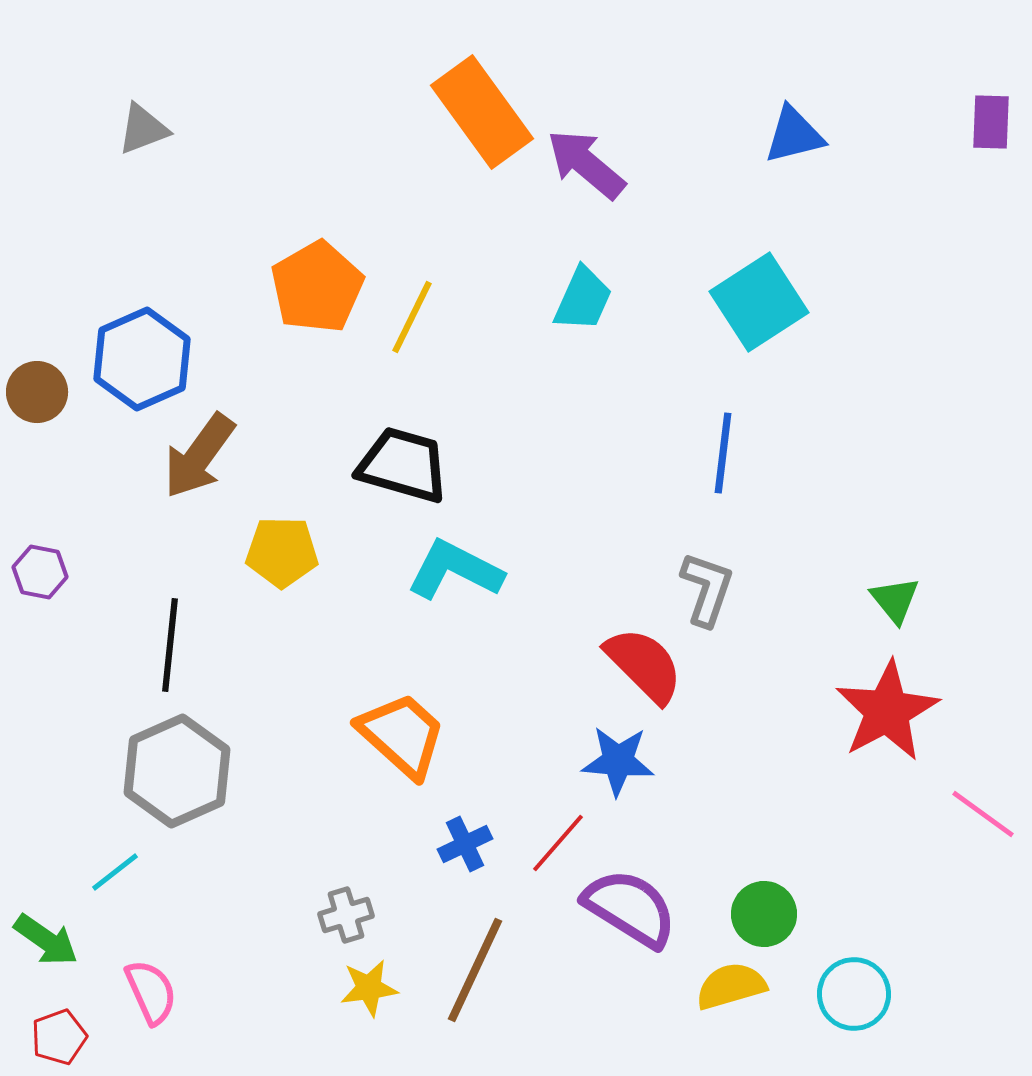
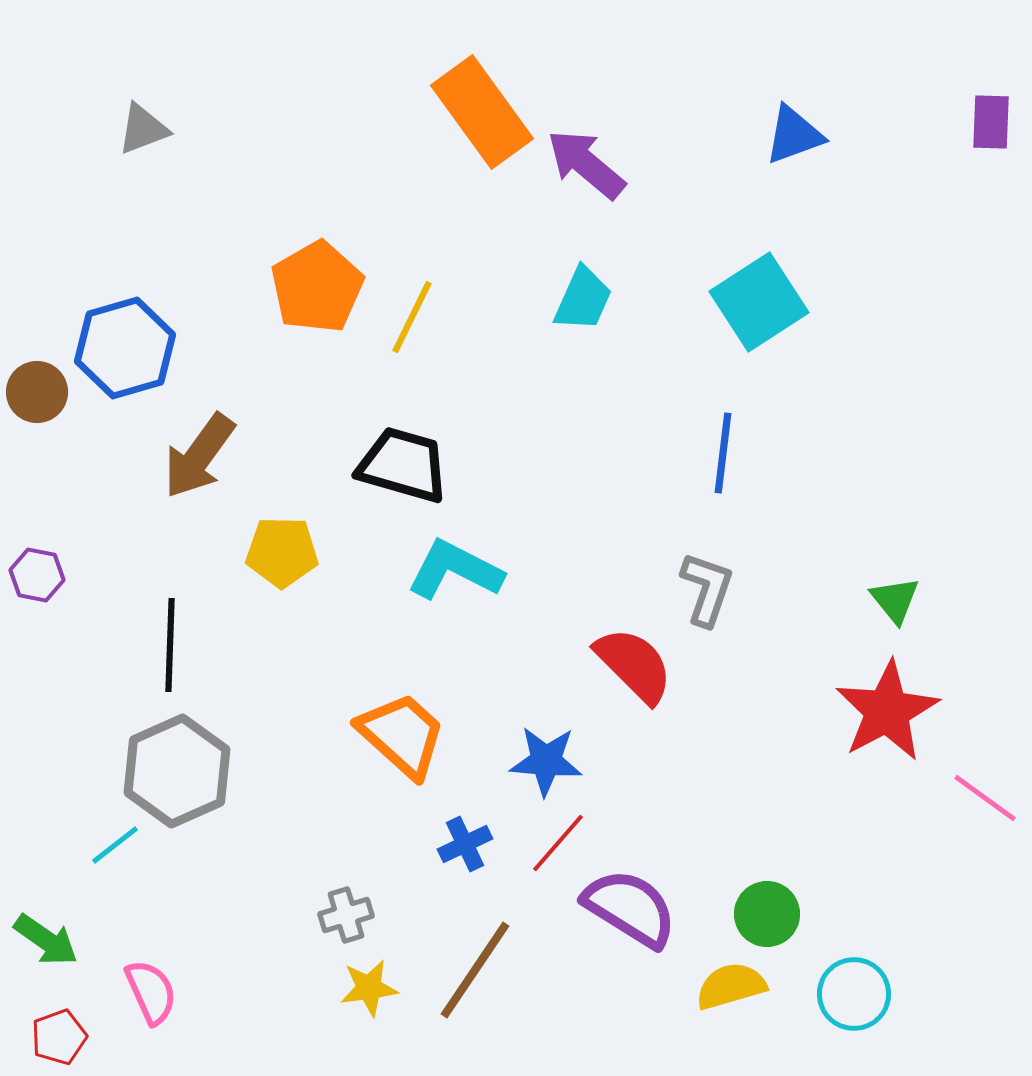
blue triangle: rotated 6 degrees counterclockwise
blue hexagon: moved 17 px left, 11 px up; rotated 8 degrees clockwise
purple hexagon: moved 3 px left, 3 px down
black line: rotated 4 degrees counterclockwise
red semicircle: moved 10 px left
blue star: moved 72 px left
pink line: moved 2 px right, 16 px up
cyan line: moved 27 px up
green circle: moved 3 px right
brown line: rotated 9 degrees clockwise
